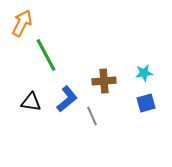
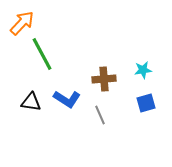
orange arrow: rotated 16 degrees clockwise
green line: moved 4 px left, 1 px up
cyan star: moved 1 px left, 3 px up
brown cross: moved 2 px up
blue L-shape: rotated 72 degrees clockwise
gray line: moved 8 px right, 1 px up
